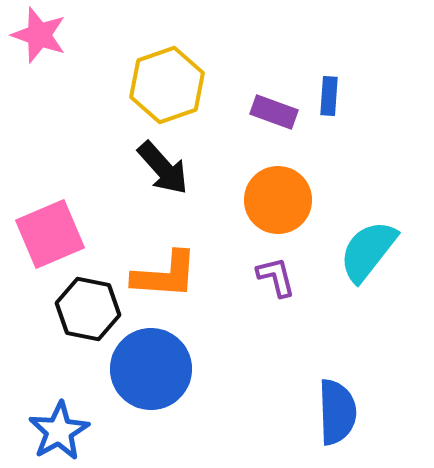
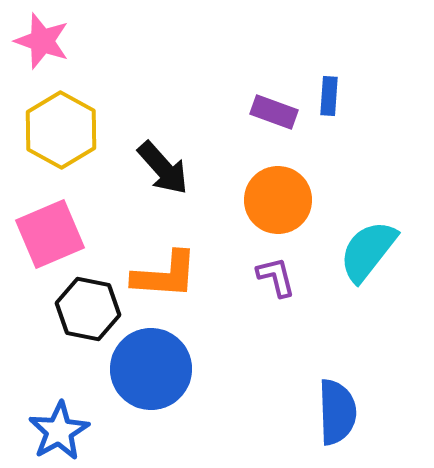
pink star: moved 3 px right, 6 px down
yellow hexagon: moved 106 px left, 45 px down; rotated 12 degrees counterclockwise
